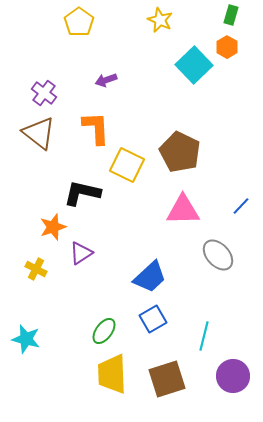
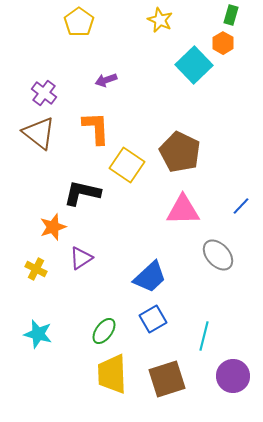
orange hexagon: moved 4 px left, 4 px up
yellow square: rotated 8 degrees clockwise
purple triangle: moved 5 px down
cyan star: moved 12 px right, 5 px up
